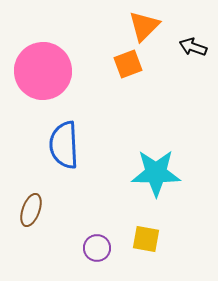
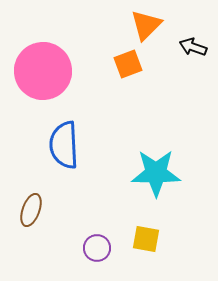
orange triangle: moved 2 px right, 1 px up
